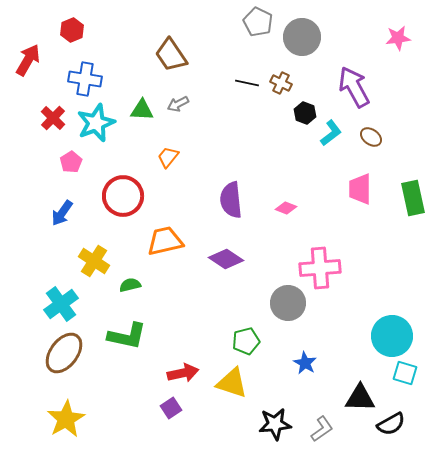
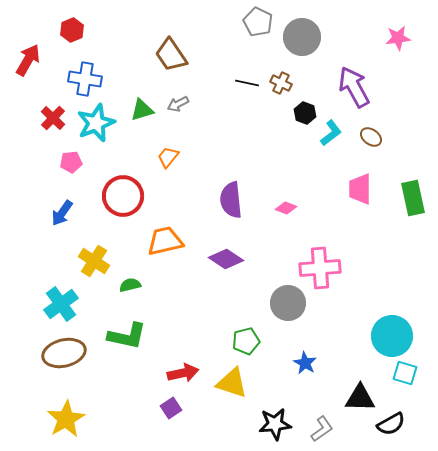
green triangle at (142, 110): rotated 20 degrees counterclockwise
pink pentagon at (71, 162): rotated 25 degrees clockwise
brown ellipse at (64, 353): rotated 39 degrees clockwise
